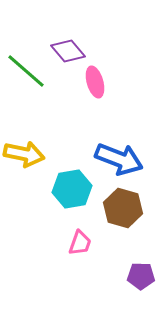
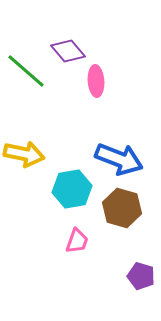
pink ellipse: moved 1 px right, 1 px up; rotated 12 degrees clockwise
brown hexagon: moved 1 px left
pink trapezoid: moved 3 px left, 2 px up
purple pentagon: rotated 16 degrees clockwise
